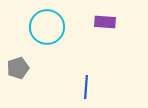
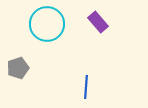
purple rectangle: moved 7 px left; rotated 45 degrees clockwise
cyan circle: moved 3 px up
